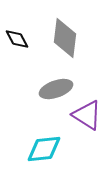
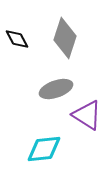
gray diamond: rotated 12 degrees clockwise
